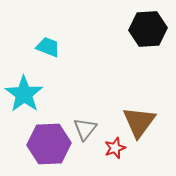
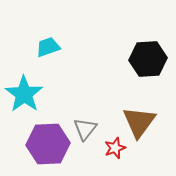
black hexagon: moved 30 px down
cyan trapezoid: rotated 40 degrees counterclockwise
purple hexagon: moved 1 px left
